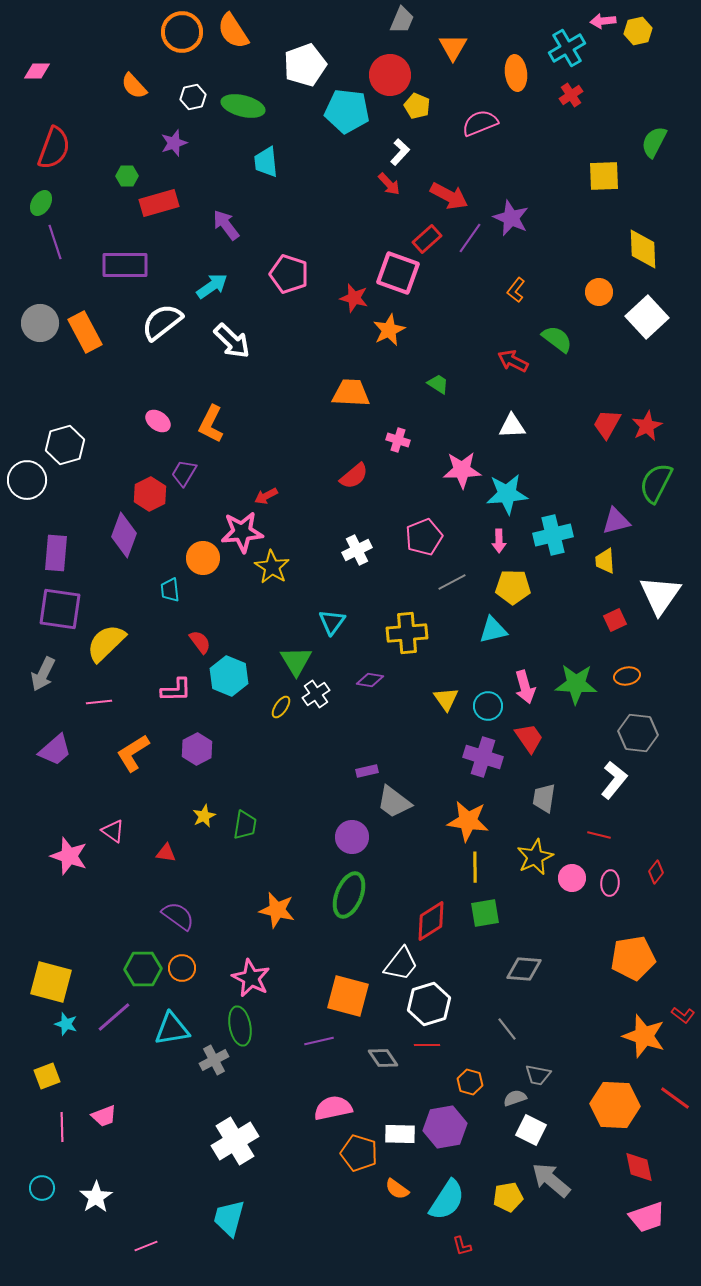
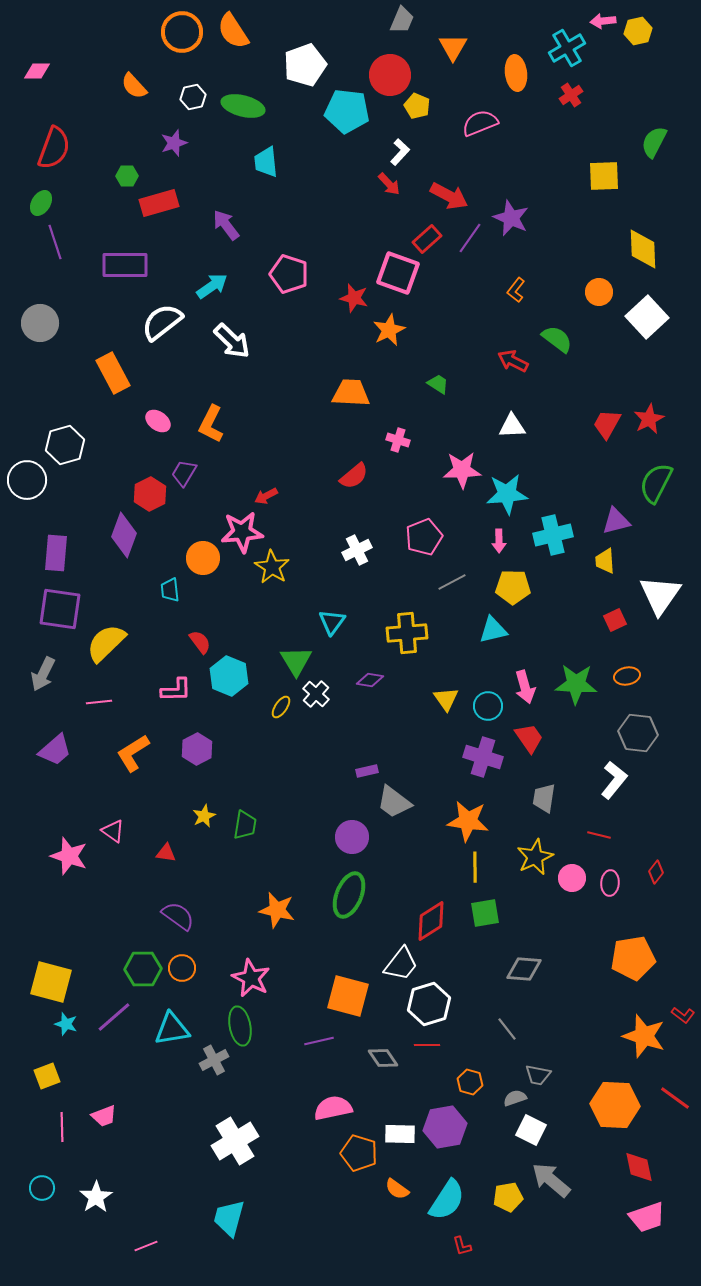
orange rectangle at (85, 332): moved 28 px right, 41 px down
red star at (647, 426): moved 2 px right, 7 px up
white cross at (316, 694): rotated 12 degrees counterclockwise
